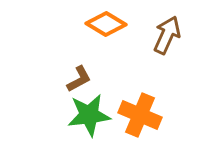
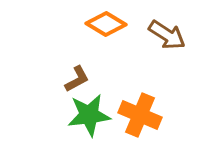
brown arrow: rotated 99 degrees clockwise
brown L-shape: moved 2 px left
